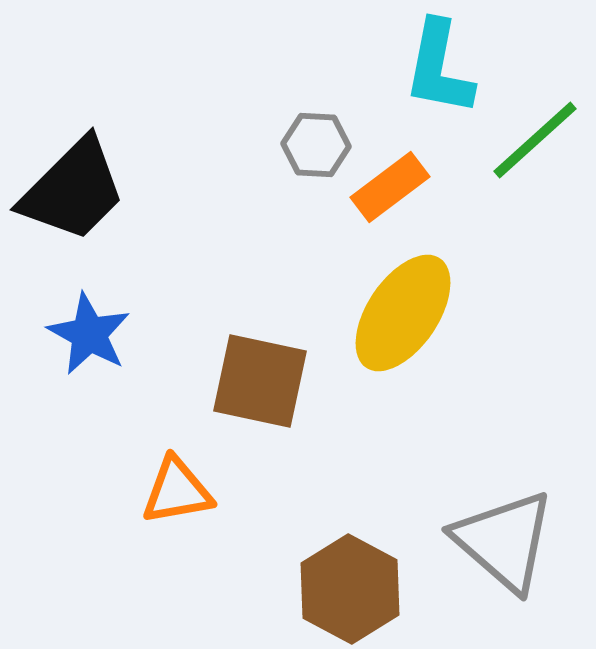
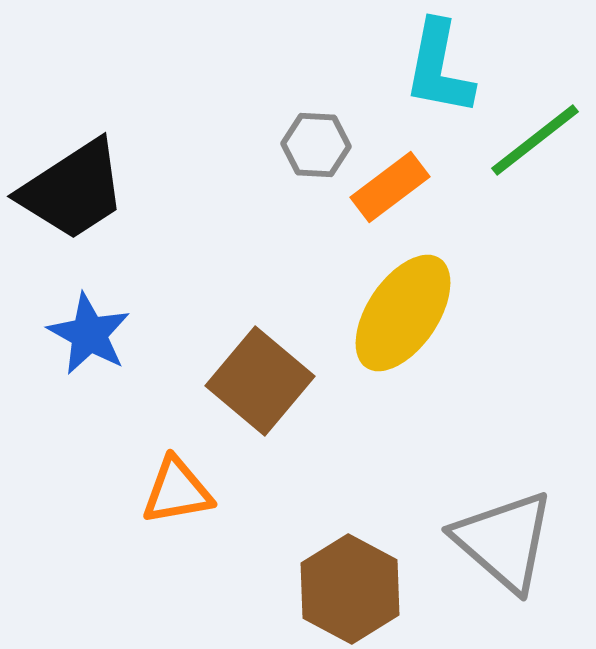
green line: rotated 4 degrees clockwise
black trapezoid: rotated 12 degrees clockwise
brown square: rotated 28 degrees clockwise
